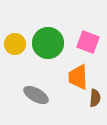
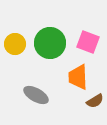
green circle: moved 2 px right
brown semicircle: moved 3 px down; rotated 54 degrees clockwise
